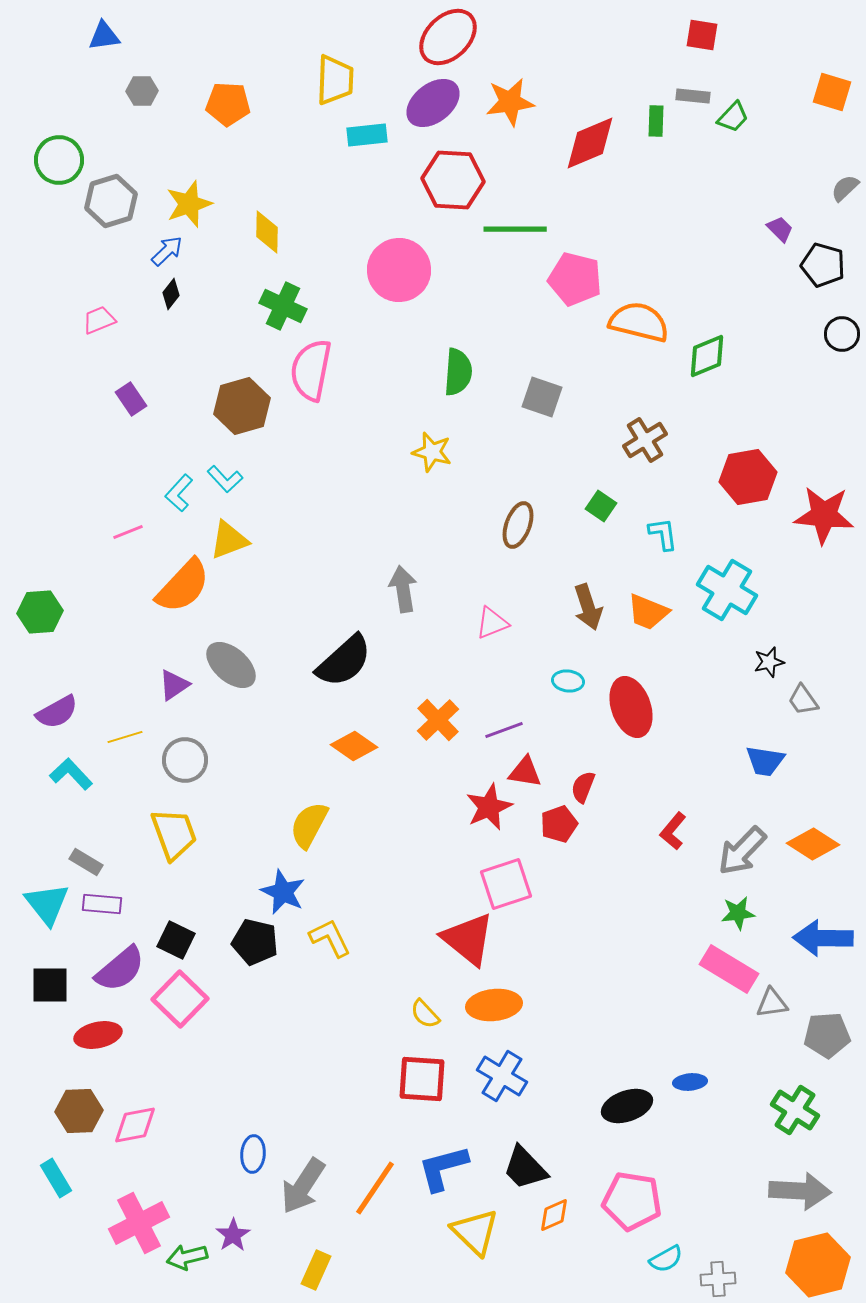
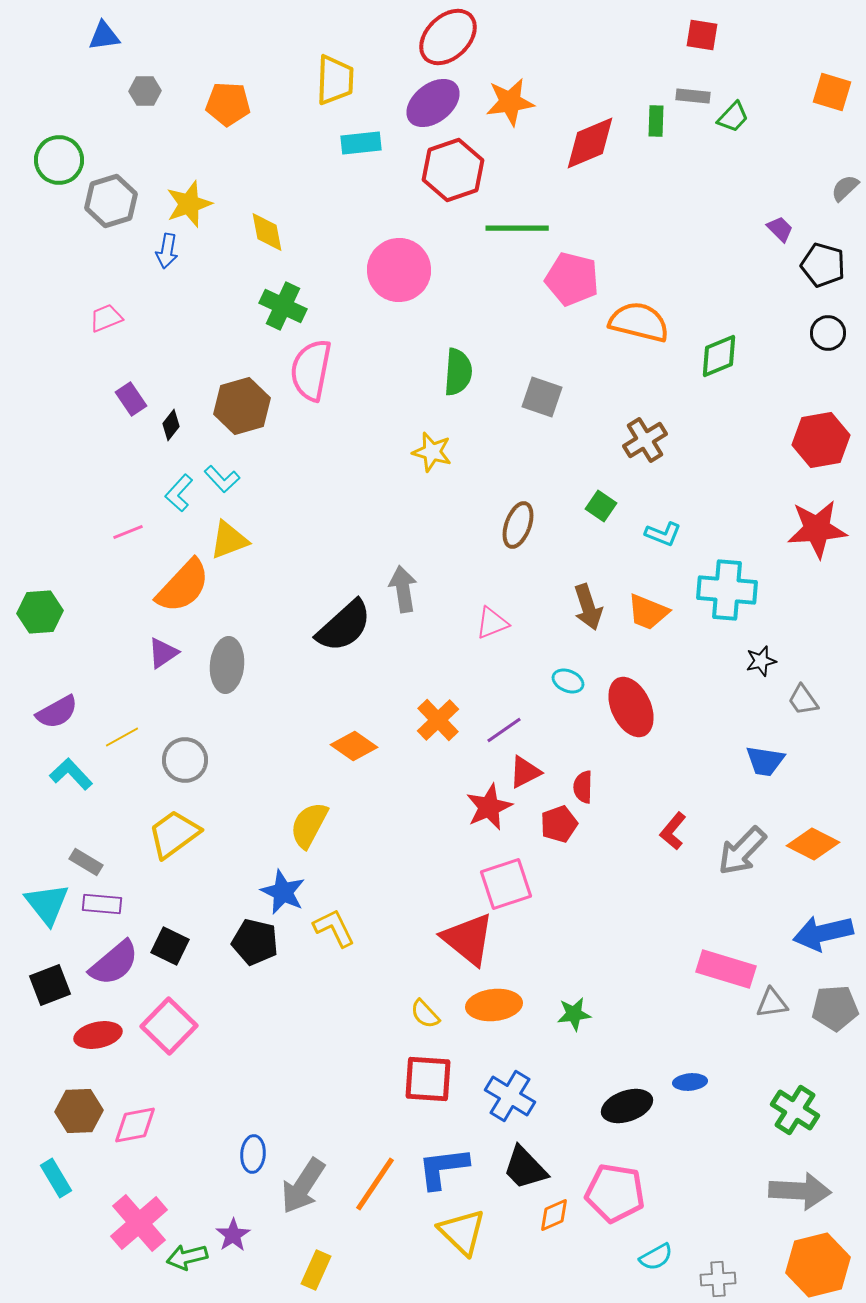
gray hexagon at (142, 91): moved 3 px right
cyan rectangle at (367, 135): moved 6 px left, 8 px down
red hexagon at (453, 180): moved 10 px up; rotated 22 degrees counterclockwise
green line at (515, 229): moved 2 px right, 1 px up
yellow diamond at (267, 232): rotated 12 degrees counterclockwise
blue arrow at (167, 251): rotated 144 degrees clockwise
pink pentagon at (575, 279): moved 3 px left
black diamond at (171, 294): moved 131 px down
pink trapezoid at (99, 320): moved 7 px right, 2 px up
black circle at (842, 334): moved 14 px left, 1 px up
green diamond at (707, 356): moved 12 px right
red hexagon at (748, 477): moved 73 px right, 37 px up
cyan L-shape at (225, 479): moved 3 px left
red star at (824, 515): moved 7 px left, 14 px down; rotated 10 degrees counterclockwise
cyan L-shape at (663, 534): rotated 120 degrees clockwise
cyan cross at (727, 590): rotated 26 degrees counterclockwise
black semicircle at (344, 661): moved 35 px up
black star at (769, 662): moved 8 px left, 1 px up
gray ellipse at (231, 665): moved 4 px left; rotated 54 degrees clockwise
cyan ellipse at (568, 681): rotated 16 degrees clockwise
purple triangle at (174, 685): moved 11 px left, 32 px up
red ellipse at (631, 707): rotated 6 degrees counterclockwise
purple line at (504, 730): rotated 15 degrees counterclockwise
yellow line at (125, 737): moved 3 px left; rotated 12 degrees counterclockwise
red triangle at (525, 772): rotated 36 degrees counterclockwise
red semicircle at (583, 787): rotated 20 degrees counterclockwise
yellow trapezoid at (174, 834): rotated 106 degrees counterclockwise
orange diamond at (813, 844): rotated 6 degrees counterclockwise
green star at (738, 913): moved 164 px left, 101 px down
yellow L-shape at (330, 938): moved 4 px right, 10 px up
blue arrow at (823, 938): moved 5 px up; rotated 14 degrees counterclockwise
black square at (176, 940): moved 6 px left, 6 px down
purple semicircle at (120, 969): moved 6 px left, 6 px up
pink rectangle at (729, 969): moved 3 px left; rotated 14 degrees counterclockwise
black square at (50, 985): rotated 21 degrees counterclockwise
pink square at (180, 999): moved 11 px left, 27 px down
gray pentagon at (827, 1035): moved 8 px right, 27 px up
blue cross at (502, 1076): moved 8 px right, 20 px down
red square at (422, 1079): moved 6 px right
blue L-shape at (443, 1168): rotated 8 degrees clockwise
orange line at (375, 1188): moved 4 px up
pink pentagon at (632, 1201): moved 17 px left, 8 px up
pink cross at (139, 1223): rotated 14 degrees counterclockwise
yellow triangle at (475, 1232): moved 13 px left
cyan semicircle at (666, 1259): moved 10 px left, 2 px up
